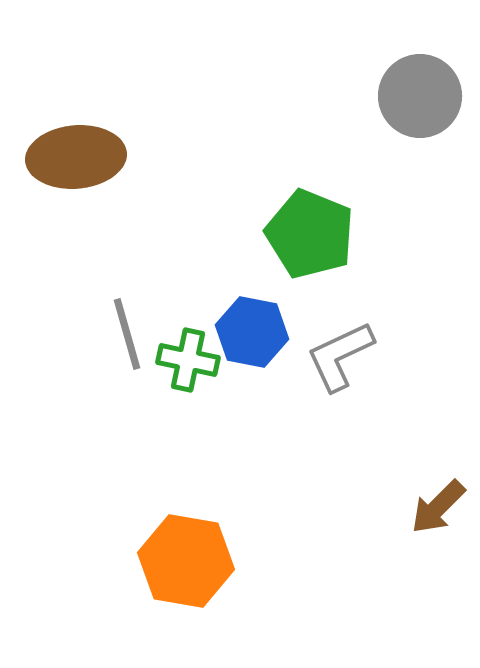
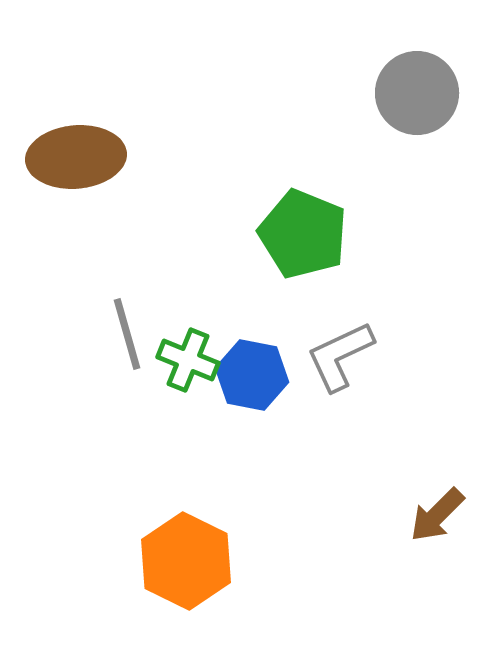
gray circle: moved 3 px left, 3 px up
green pentagon: moved 7 px left
blue hexagon: moved 43 px down
green cross: rotated 10 degrees clockwise
brown arrow: moved 1 px left, 8 px down
orange hexagon: rotated 16 degrees clockwise
